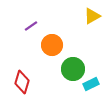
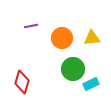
yellow triangle: moved 22 px down; rotated 24 degrees clockwise
purple line: rotated 24 degrees clockwise
orange circle: moved 10 px right, 7 px up
